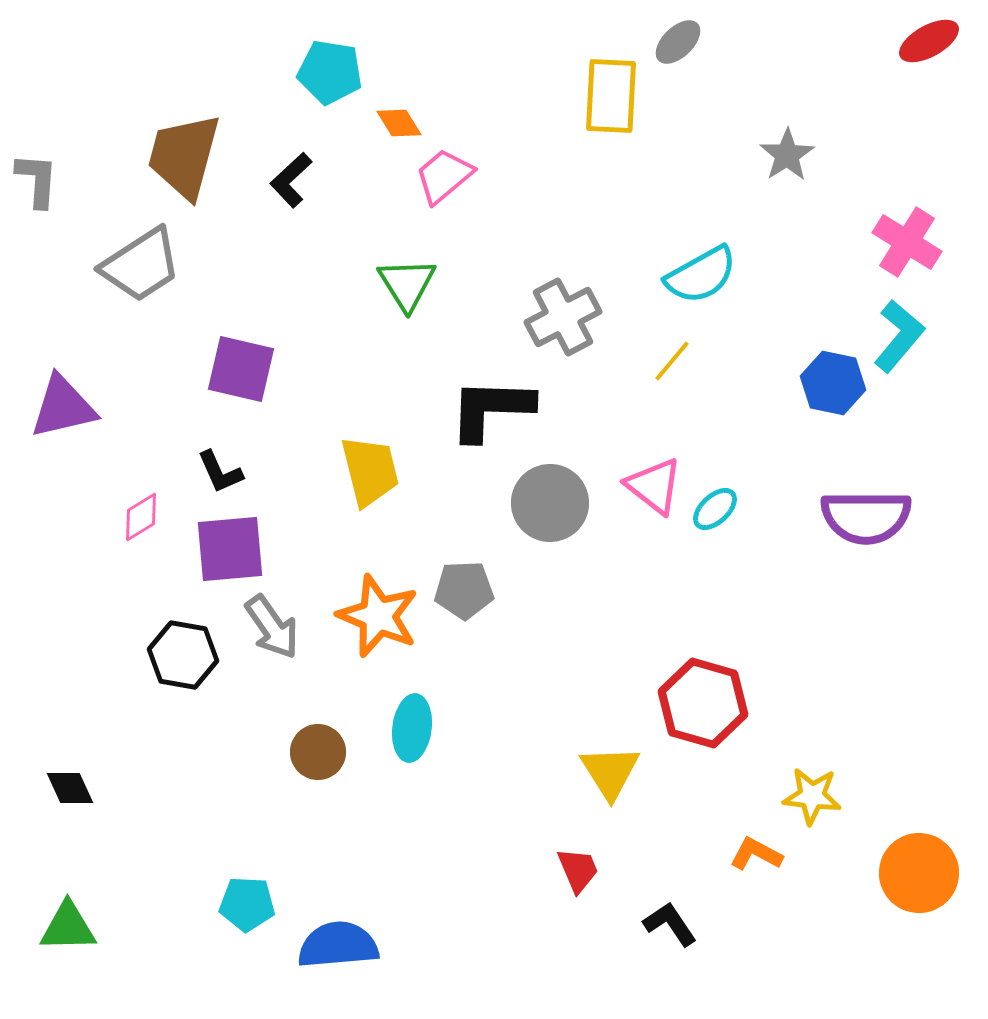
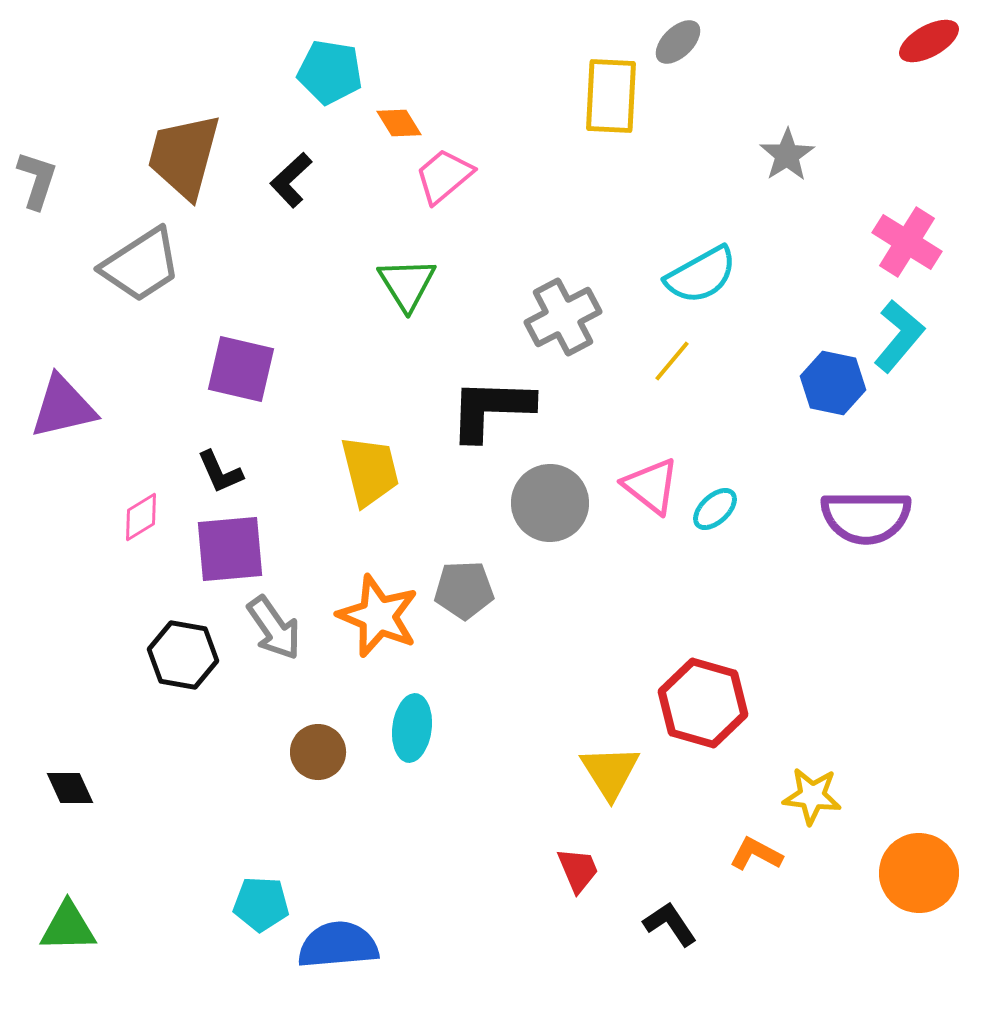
gray L-shape at (37, 180): rotated 14 degrees clockwise
pink triangle at (654, 486): moved 3 px left
gray arrow at (272, 627): moved 2 px right, 1 px down
cyan pentagon at (247, 904): moved 14 px right
